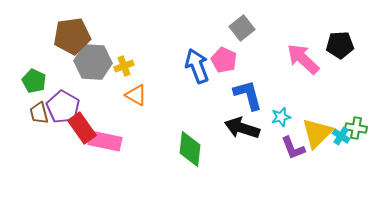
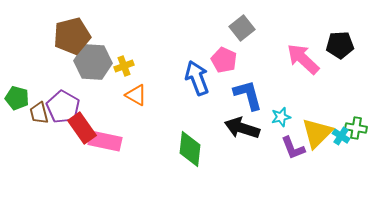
brown pentagon: rotated 6 degrees counterclockwise
blue arrow: moved 12 px down
green pentagon: moved 17 px left, 17 px down; rotated 10 degrees counterclockwise
